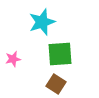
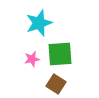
cyan star: moved 3 px left, 1 px down
pink star: moved 19 px right
